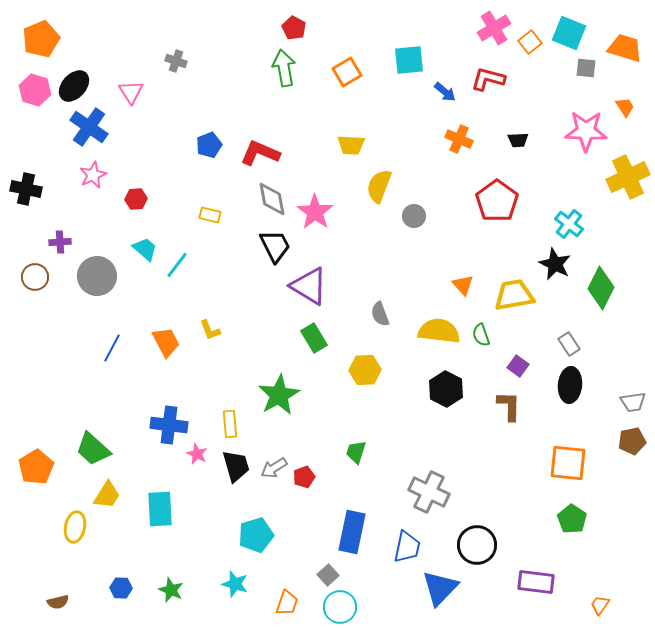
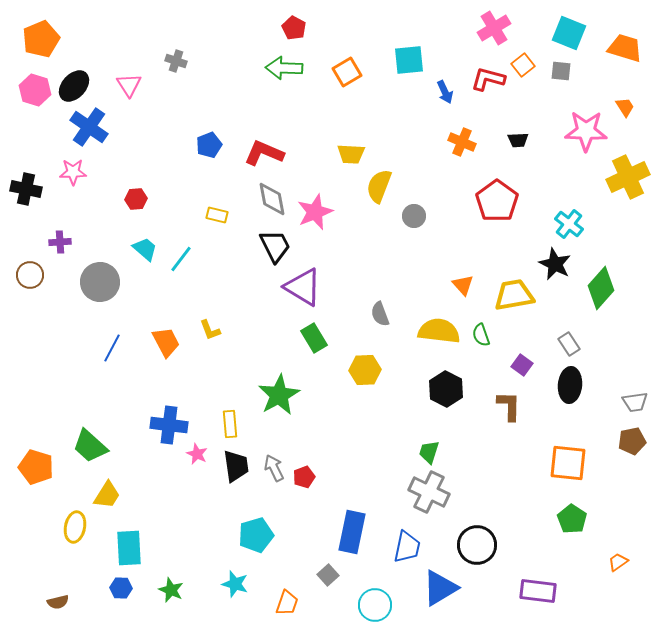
orange square at (530, 42): moved 7 px left, 23 px down
green arrow at (284, 68): rotated 78 degrees counterclockwise
gray square at (586, 68): moved 25 px left, 3 px down
pink triangle at (131, 92): moved 2 px left, 7 px up
blue arrow at (445, 92): rotated 25 degrees clockwise
orange cross at (459, 139): moved 3 px right, 3 px down
yellow trapezoid at (351, 145): moved 9 px down
red L-shape at (260, 153): moved 4 px right
pink star at (93, 175): moved 20 px left, 3 px up; rotated 24 degrees clockwise
pink star at (315, 212): rotated 15 degrees clockwise
yellow rectangle at (210, 215): moved 7 px right
cyan line at (177, 265): moved 4 px right, 6 px up
gray circle at (97, 276): moved 3 px right, 6 px down
brown circle at (35, 277): moved 5 px left, 2 px up
purple triangle at (309, 286): moved 6 px left, 1 px down
green diamond at (601, 288): rotated 15 degrees clockwise
purple square at (518, 366): moved 4 px right, 1 px up
gray trapezoid at (633, 402): moved 2 px right
green trapezoid at (93, 449): moved 3 px left, 3 px up
green trapezoid at (356, 452): moved 73 px right
black trapezoid at (236, 466): rotated 8 degrees clockwise
orange pentagon at (36, 467): rotated 24 degrees counterclockwise
gray arrow at (274, 468): rotated 96 degrees clockwise
cyan rectangle at (160, 509): moved 31 px left, 39 px down
purple rectangle at (536, 582): moved 2 px right, 9 px down
blue triangle at (440, 588): rotated 15 degrees clockwise
orange trapezoid at (600, 605): moved 18 px right, 43 px up; rotated 20 degrees clockwise
cyan circle at (340, 607): moved 35 px right, 2 px up
